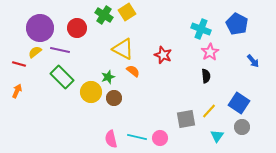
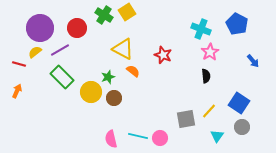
purple line: rotated 42 degrees counterclockwise
cyan line: moved 1 px right, 1 px up
